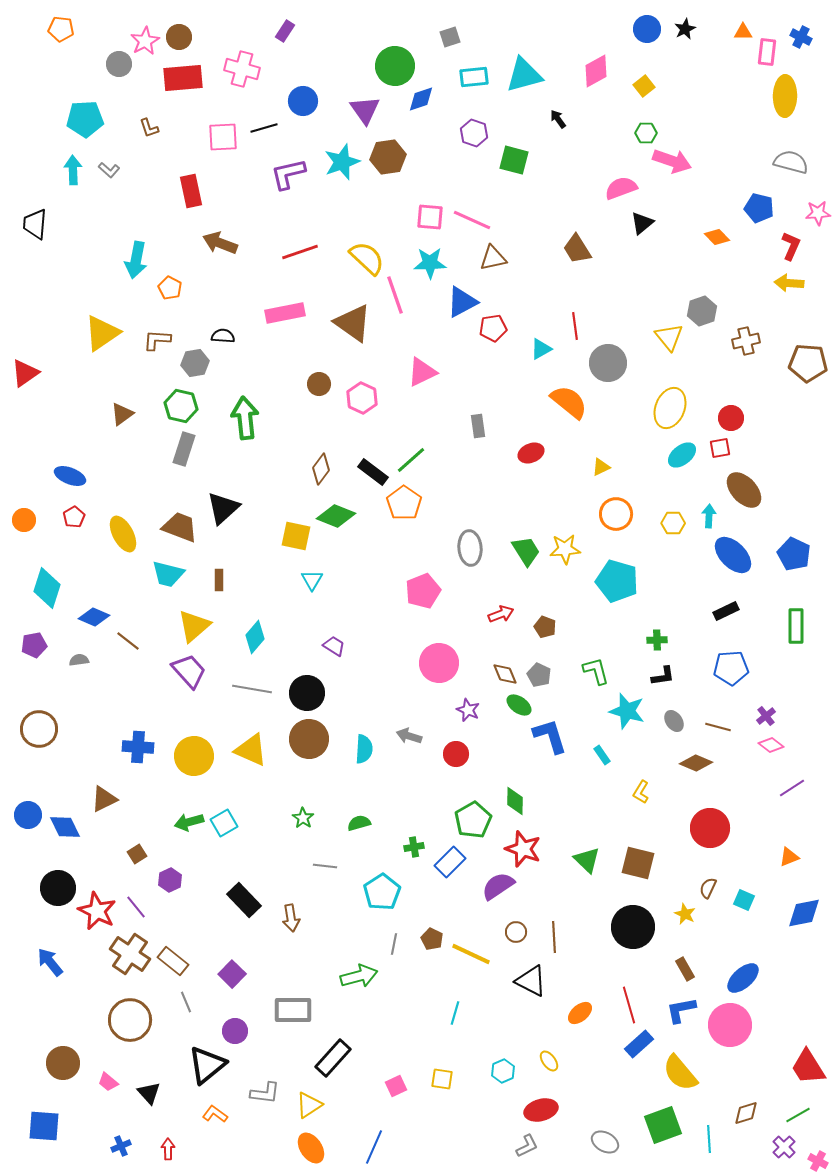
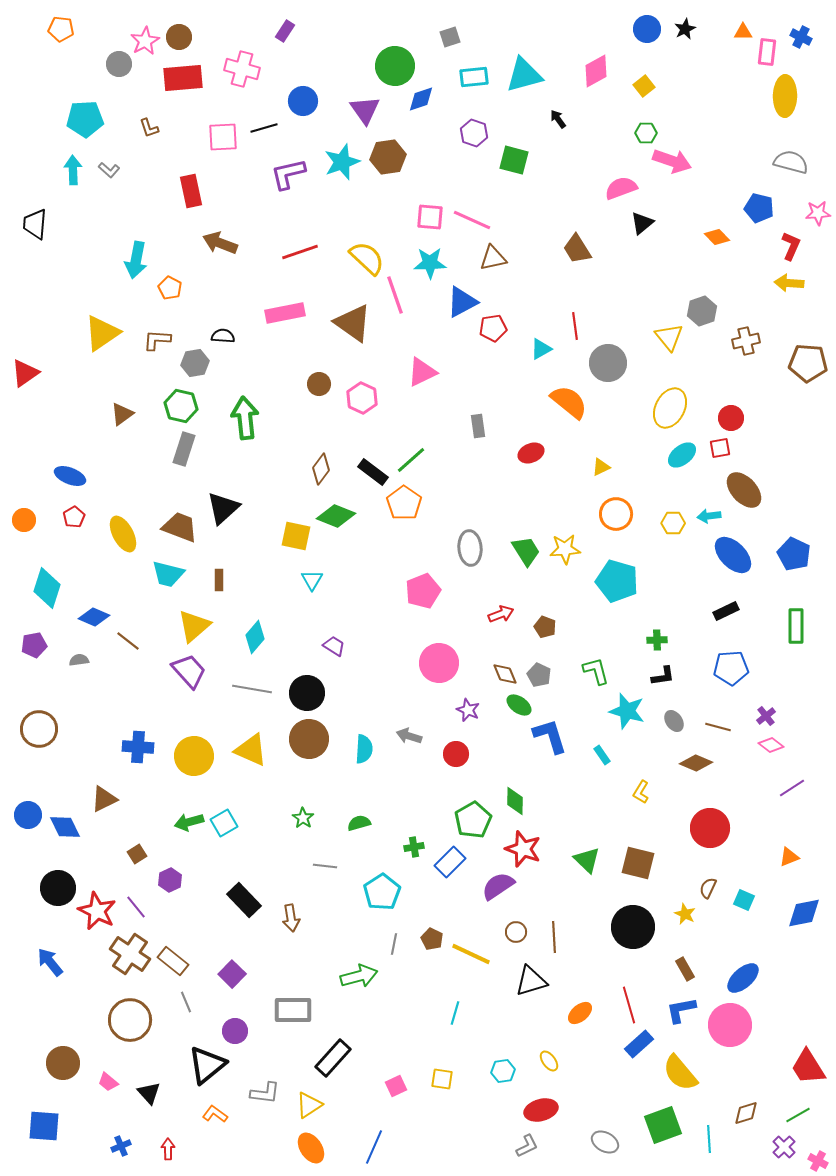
yellow ellipse at (670, 408): rotated 6 degrees clockwise
cyan arrow at (709, 516): rotated 100 degrees counterclockwise
black triangle at (531, 981): rotated 44 degrees counterclockwise
cyan hexagon at (503, 1071): rotated 15 degrees clockwise
